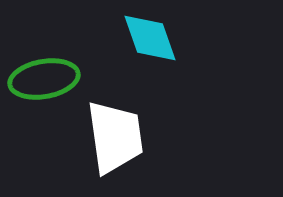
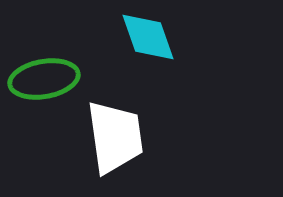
cyan diamond: moved 2 px left, 1 px up
